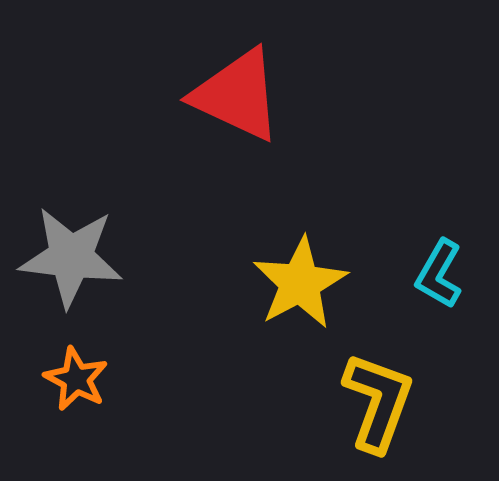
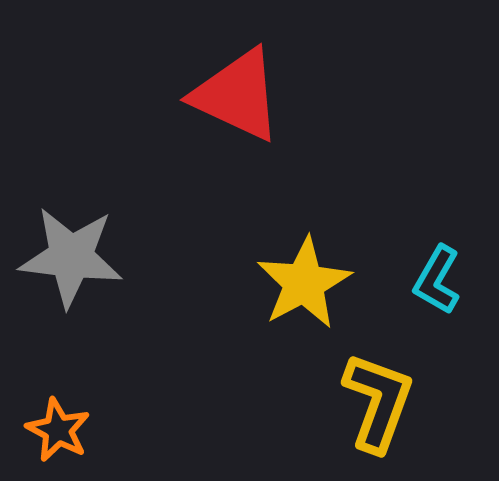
cyan L-shape: moved 2 px left, 6 px down
yellow star: moved 4 px right
orange star: moved 18 px left, 51 px down
